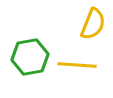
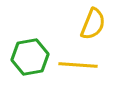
yellow line: moved 1 px right
